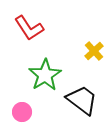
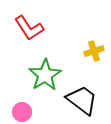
yellow cross: rotated 24 degrees clockwise
